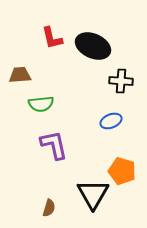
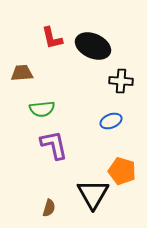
brown trapezoid: moved 2 px right, 2 px up
green semicircle: moved 1 px right, 5 px down
